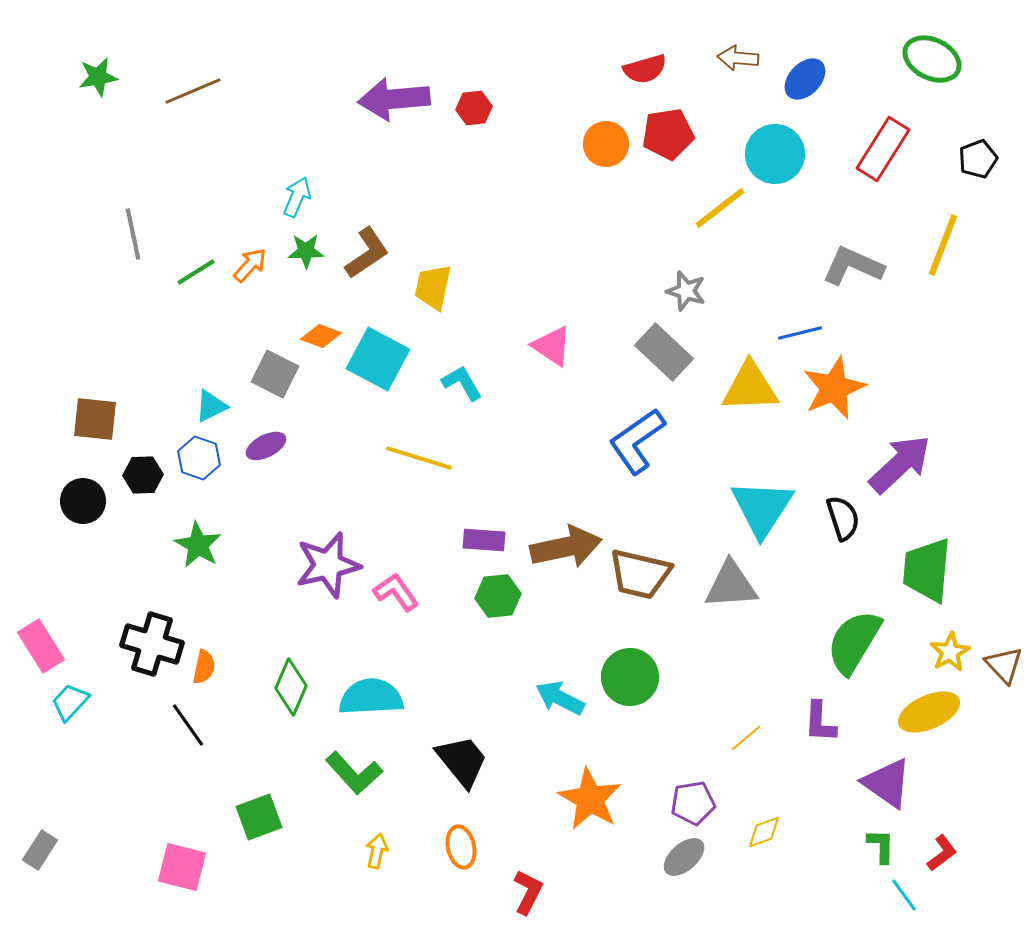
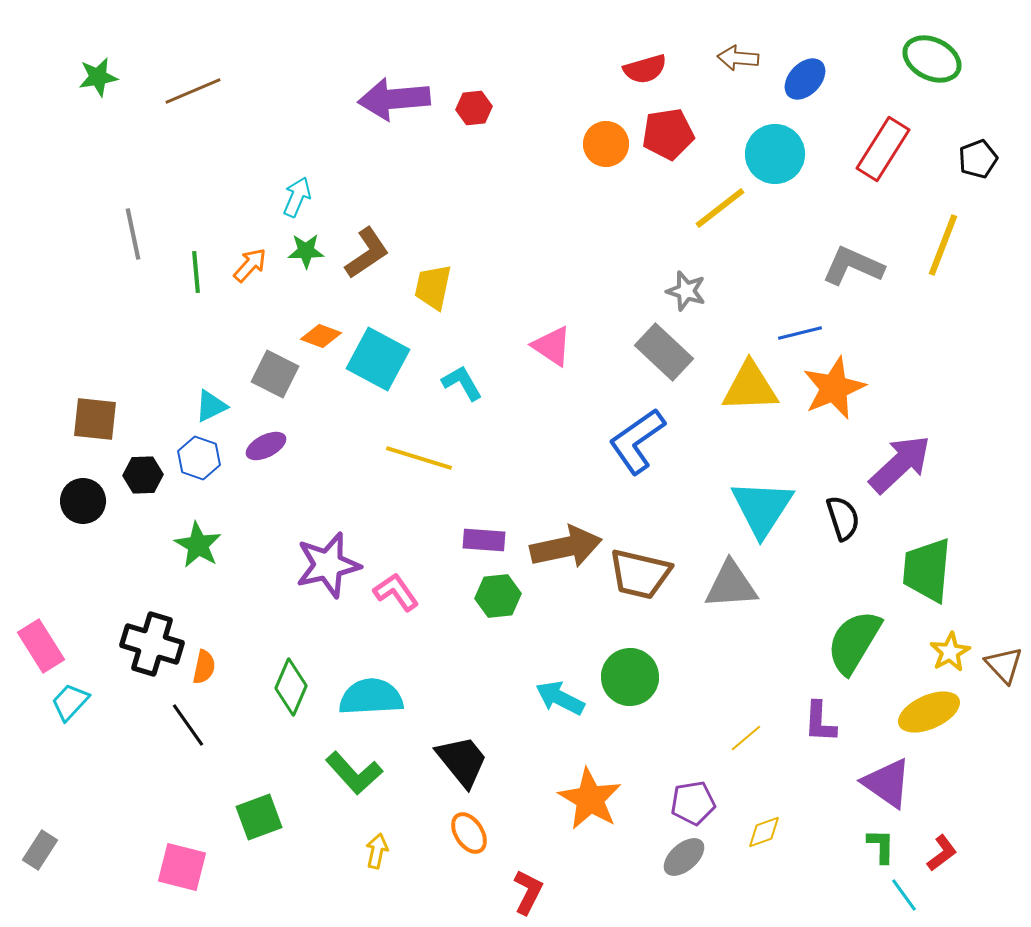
green line at (196, 272): rotated 63 degrees counterclockwise
orange ellipse at (461, 847): moved 8 px right, 14 px up; rotated 21 degrees counterclockwise
